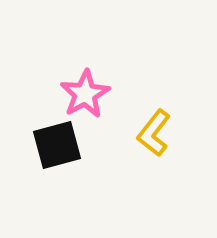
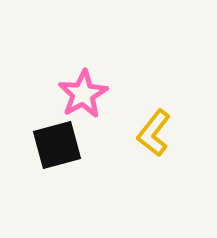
pink star: moved 2 px left
